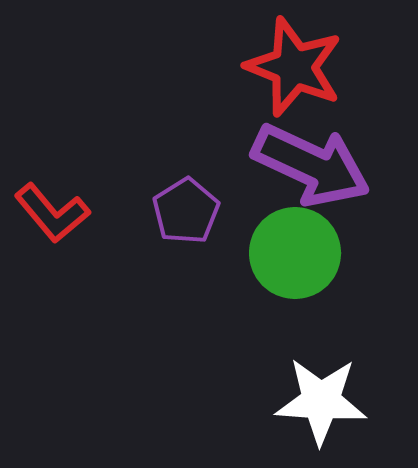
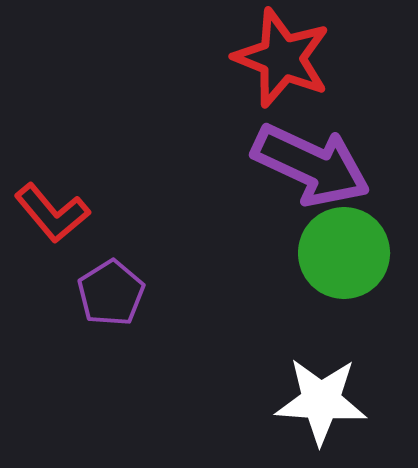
red star: moved 12 px left, 9 px up
purple pentagon: moved 75 px left, 82 px down
green circle: moved 49 px right
